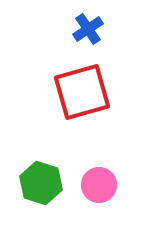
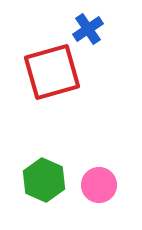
red square: moved 30 px left, 20 px up
green hexagon: moved 3 px right, 3 px up; rotated 6 degrees clockwise
